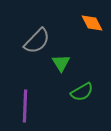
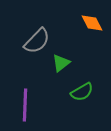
green triangle: rotated 24 degrees clockwise
purple line: moved 1 px up
